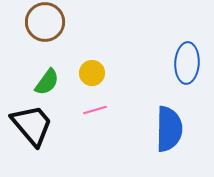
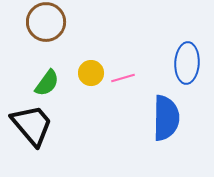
brown circle: moved 1 px right
yellow circle: moved 1 px left
green semicircle: moved 1 px down
pink line: moved 28 px right, 32 px up
blue semicircle: moved 3 px left, 11 px up
